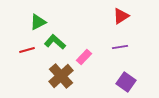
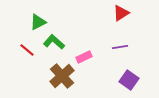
red triangle: moved 3 px up
green L-shape: moved 1 px left
red line: rotated 56 degrees clockwise
pink rectangle: rotated 21 degrees clockwise
brown cross: moved 1 px right
purple square: moved 3 px right, 2 px up
